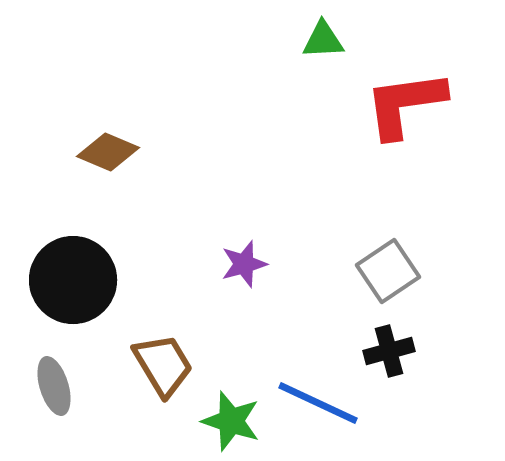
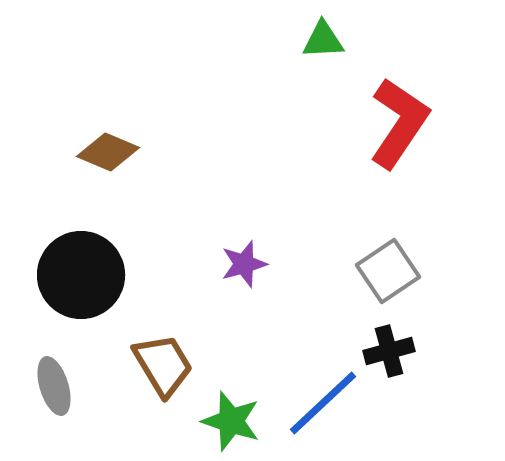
red L-shape: moved 6 px left, 19 px down; rotated 132 degrees clockwise
black circle: moved 8 px right, 5 px up
blue line: moved 5 px right; rotated 68 degrees counterclockwise
